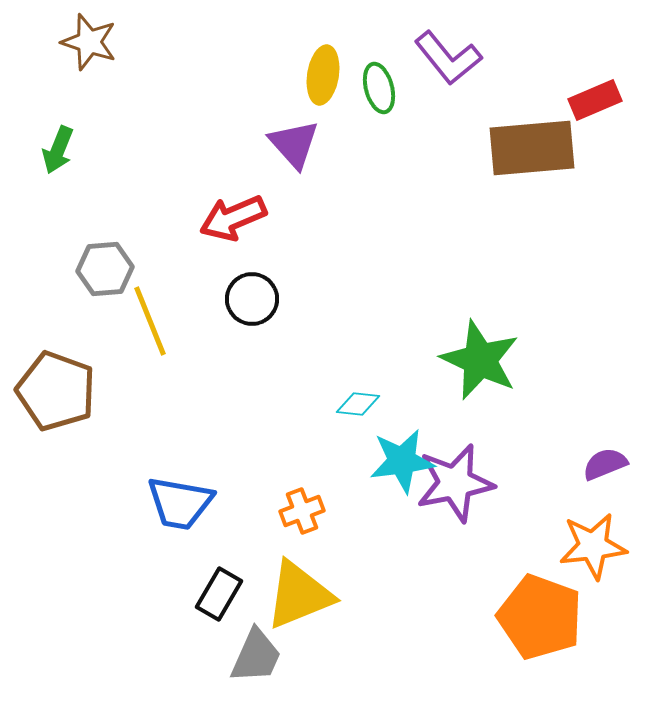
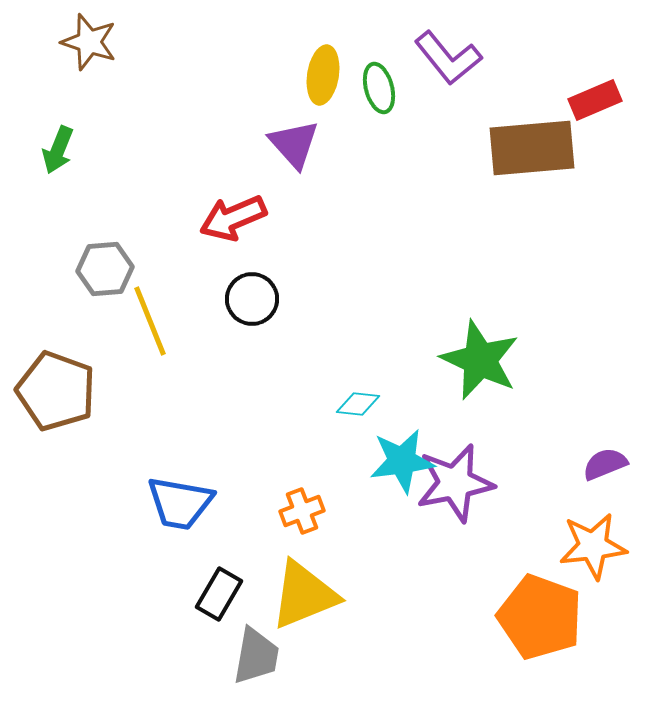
yellow triangle: moved 5 px right
gray trapezoid: rotated 14 degrees counterclockwise
